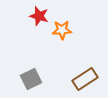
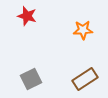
red star: moved 12 px left
orange star: moved 21 px right
